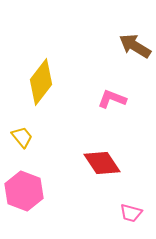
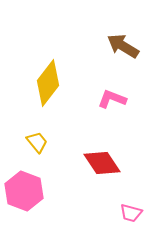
brown arrow: moved 12 px left
yellow diamond: moved 7 px right, 1 px down
yellow trapezoid: moved 15 px right, 5 px down
